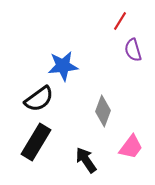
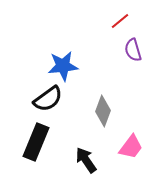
red line: rotated 18 degrees clockwise
black semicircle: moved 9 px right
black rectangle: rotated 9 degrees counterclockwise
